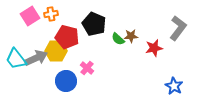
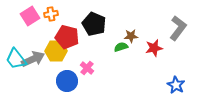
green semicircle: moved 3 px right, 8 px down; rotated 120 degrees clockwise
gray arrow: moved 3 px left, 1 px down
blue circle: moved 1 px right
blue star: moved 2 px right, 1 px up
